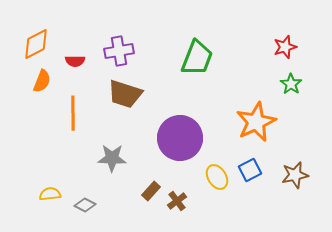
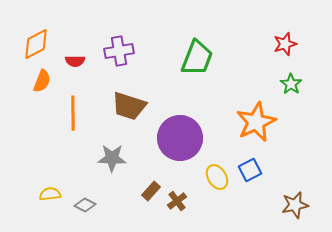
red star: moved 3 px up
brown trapezoid: moved 4 px right, 12 px down
brown star: moved 30 px down
